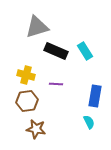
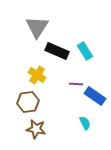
gray triangle: rotated 40 degrees counterclockwise
black rectangle: moved 1 px right
yellow cross: moved 11 px right; rotated 18 degrees clockwise
purple line: moved 20 px right
blue rectangle: rotated 65 degrees counterclockwise
brown hexagon: moved 1 px right, 1 px down
cyan semicircle: moved 4 px left, 1 px down
